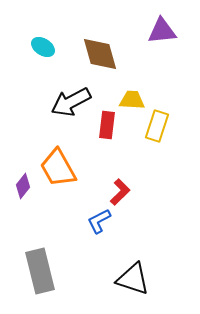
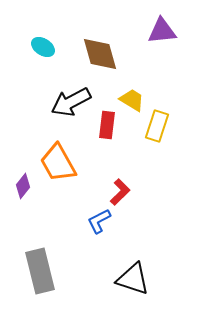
yellow trapezoid: rotated 28 degrees clockwise
orange trapezoid: moved 5 px up
